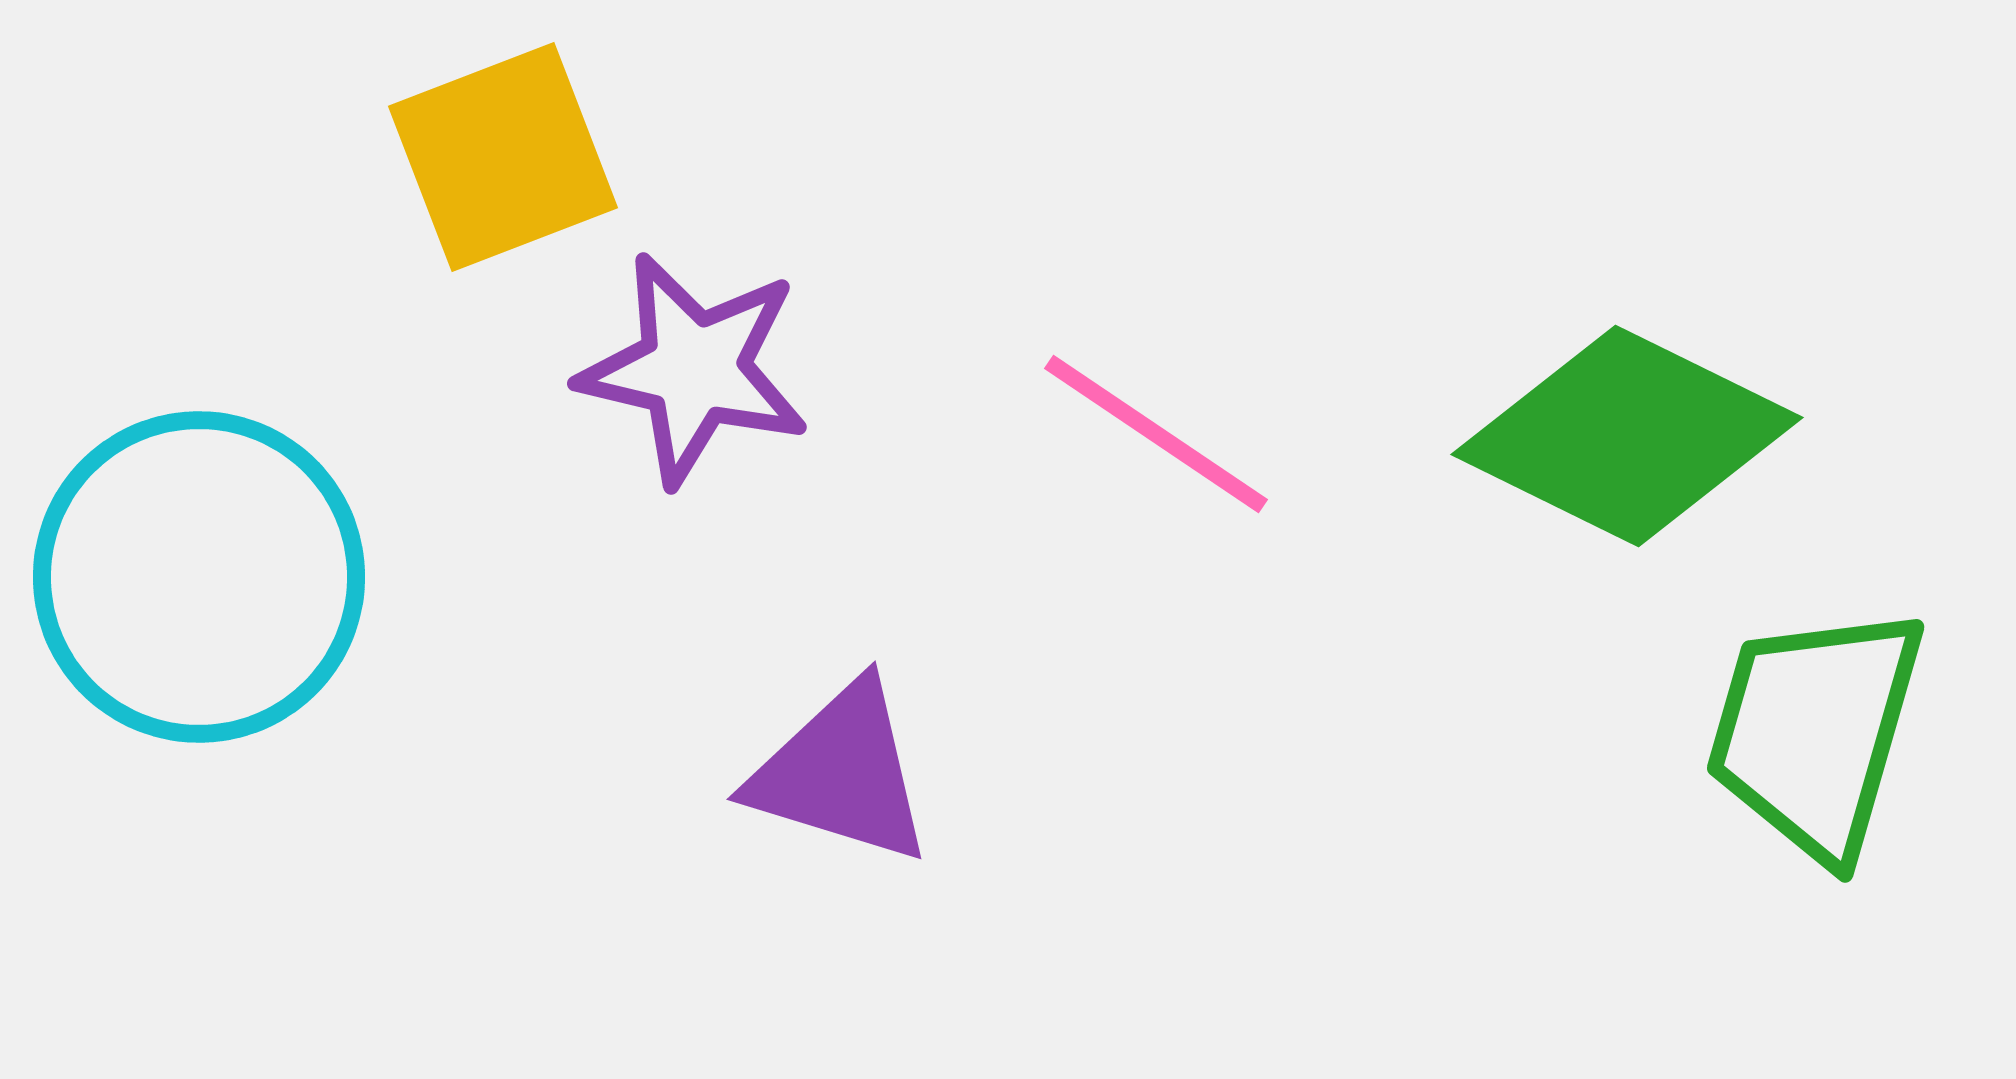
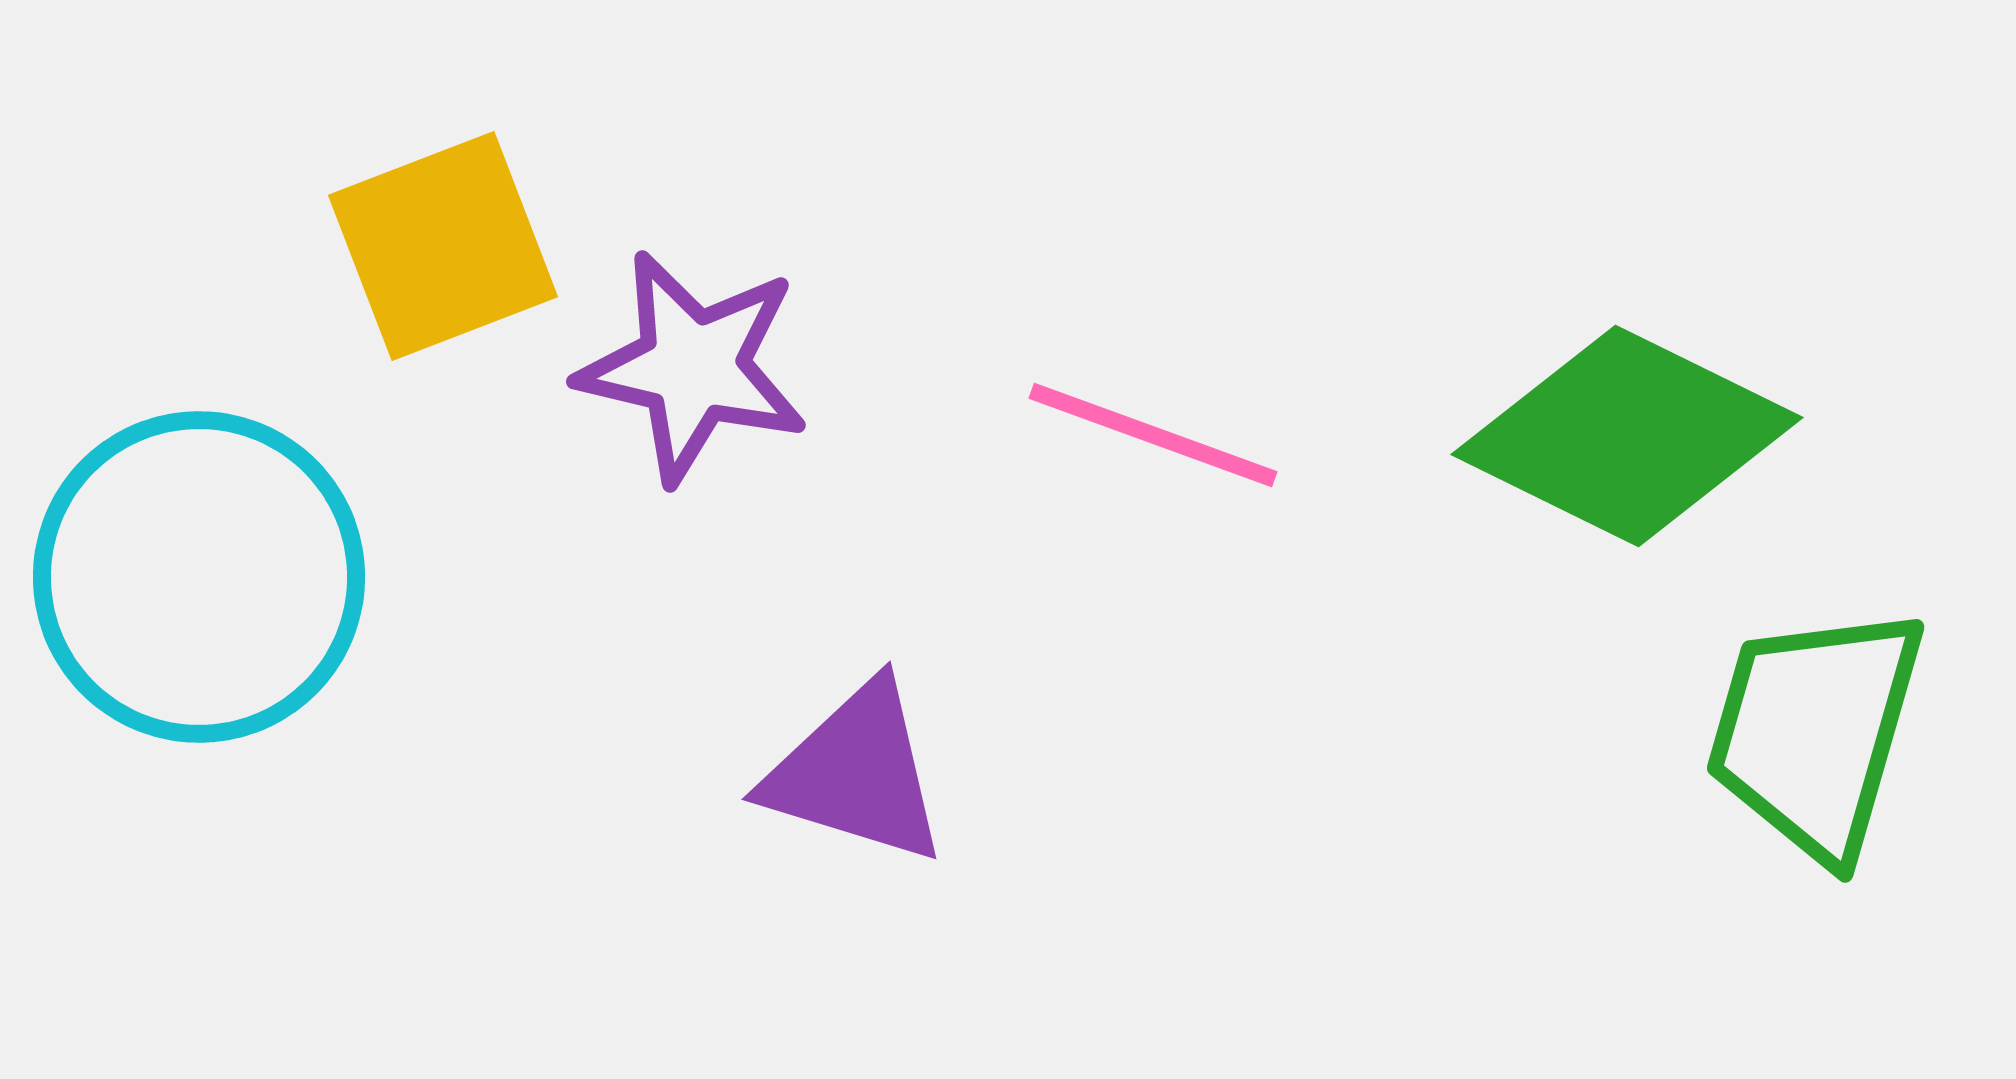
yellow square: moved 60 px left, 89 px down
purple star: moved 1 px left, 2 px up
pink line: moved 3 px left, 1 px down; rotated 14 degrees counterclockwise
purple triangle: moved 15 px right
